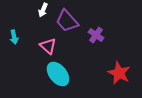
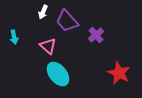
white arrow: moved 2 px down
purple cross: rotated 14 degrees clockwise
